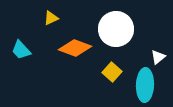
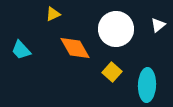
yellow triangle: moved 2 px right, 4 px up
orange diamond: rotated 40 degrees clockwise
white triangle: moved 32 px up
cyan ellipse: moved 2 px right
